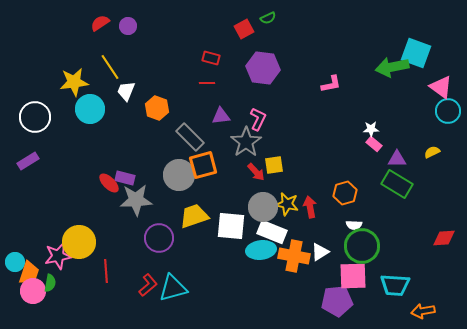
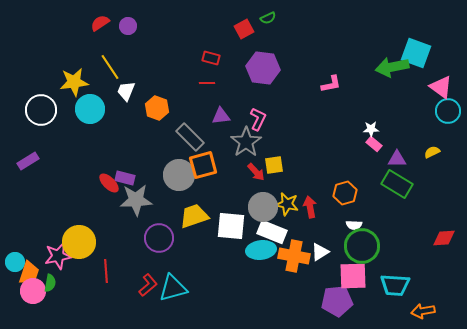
white circle at (35, 117): moved 6 px right, 7 px up
